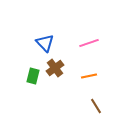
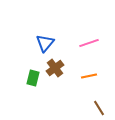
blue triangle: rotated 24 degrees clockwise
green rectangle: moved 2 px down
brown line: moved 3 px right, 2 px down
